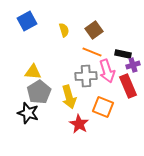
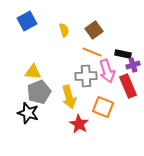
gray pentagon: rotated 10 degrees clockwise
